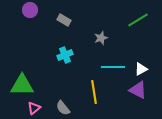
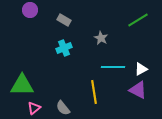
gray star: rotated 24 degrees counterclockwise
cyan cross: moved 1 px left, 7 px up
